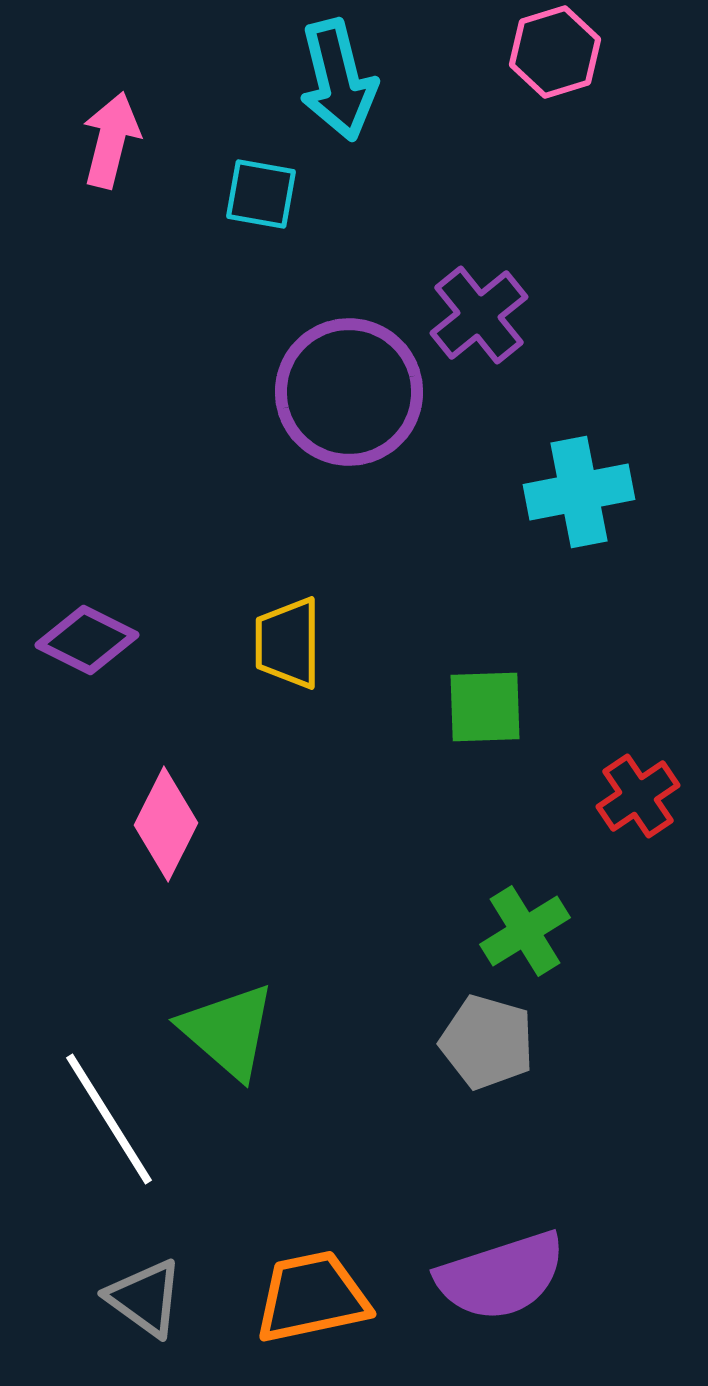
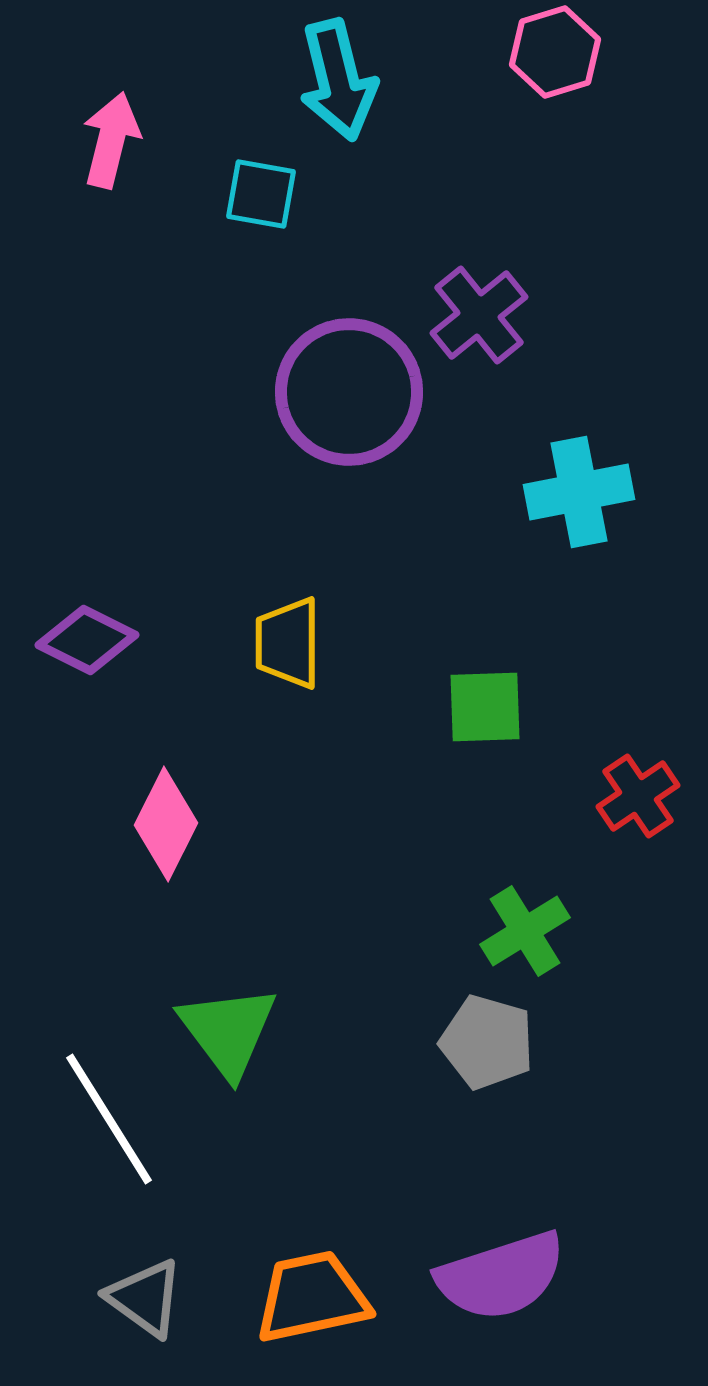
green triangle: rotated 12 degrees clockwise
